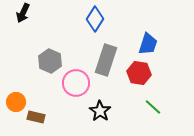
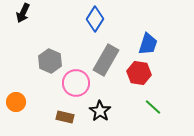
gray rectangle: rotated 12 degrees clockwise
brown rectangle: moved 29 px right
